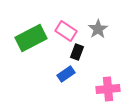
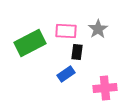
pink rectangle: rotated 30 degrees counterclockwise
green rectangle: moved 1 px left, 5 px down
black rectangle: rotated 14 degrees counterclockwise
pink cross: moved 3 px left, 1 px up
